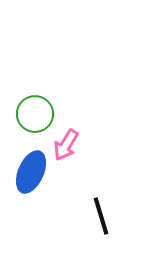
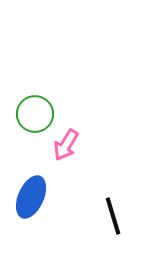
blue ellipse: moved 25 px down
black line: moved 12 px right
